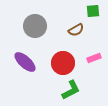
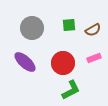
green square: moved 24 px left, 14 px down
gray circle: moved 3 px left, 2 px down
brown semicircle: moved 17 px right
